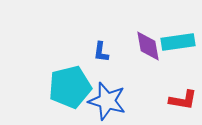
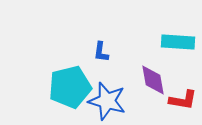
cyan rectangle: rotated 12 degrees clockwise
purple diamond: moved 5 px right, 34 px down
